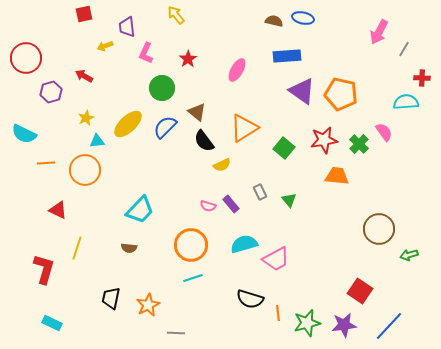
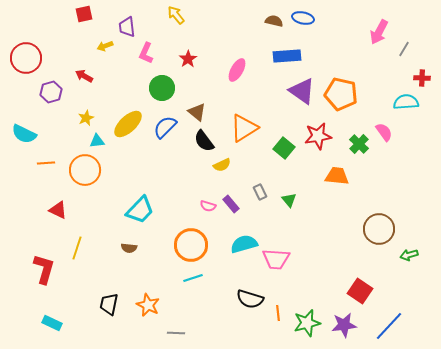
red star at (324, 140): moved 6 px left, 4 px up
pink trapezoid at (276, 259): rotated 32 degrees clockwise
black trapezoid at (111, 298): moved 2 px left, 6 px down
orange star at (148, 305): rotated 20 degrees counterclockwise
